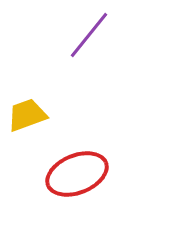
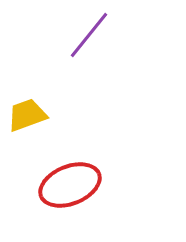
red ellipse: moved 7 px left, 11 px down
